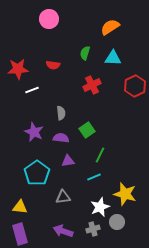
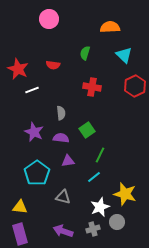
orange semicircle: rotated 30 degrees clockwise
cyan triangle: moved 11 px right, 3 px up; rotated 42 degrees clockwise
red star: rotated 30 degrees clockwise
red cross: moved 2 px down; rotated 36 degrees clockwise
cyan line: rotated 16 degrees counterclockwise
gray triangle: rotated 21 degrees clockwise
